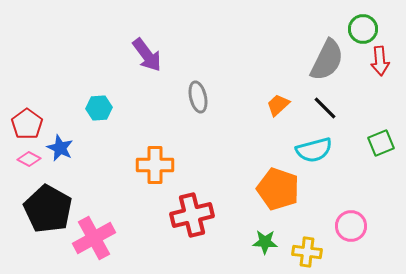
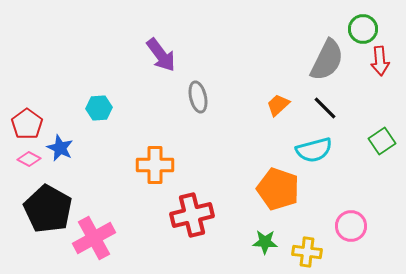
purple arrow: moved 14 px right
green square: moved 1 px right, 2 px up; rotated 12 degrees counterclockwise
